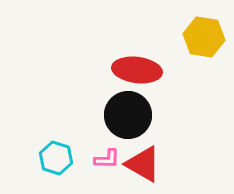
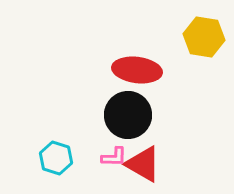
pink L-shape: moved 7 px right, 2 px up
